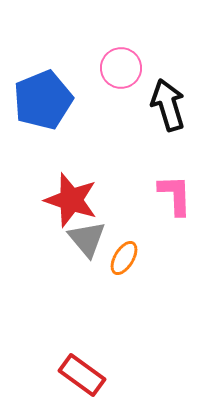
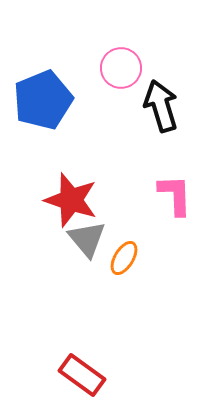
black arrow: moved 7 px left, 1 px down
